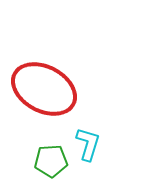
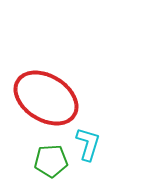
red ellipse: moved 2 px right, 9 px down; rotated 4 degrees clockwise
